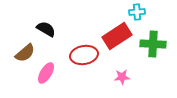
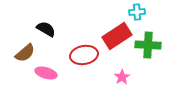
green cross: moved 5 px left, 1 px down
pink ellipse: rotated 75 degrees clockwise
pink star: rotated 28 degrees counterclockwise
